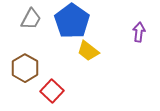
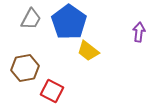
blue pentagon: moved 3 px left, 1 px down
brown hexagon: rotated 20 degrees clockwise
red square: rotated 15 degrees counterclockwise
